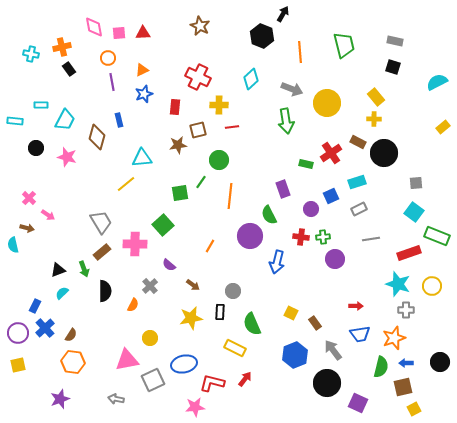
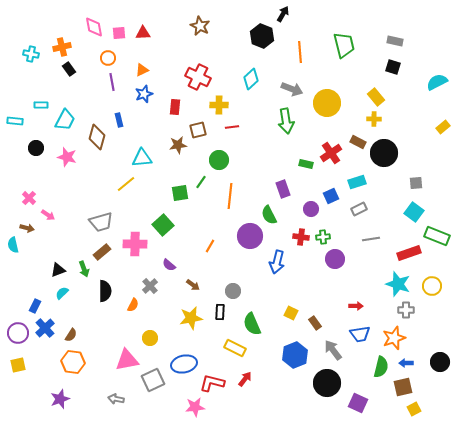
gray trapezoid at (101, 222): rotated 105 degrees clockwise
